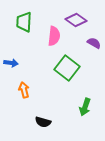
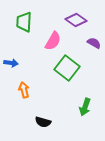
pink semicircle: moved 1 px left, 5 px down; rotated 24 degrees clockwise
